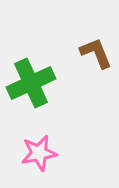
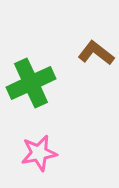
brown L-shape: rotated 30 degrees counterclockwise
